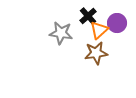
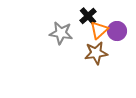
purple circle: moved 8 px down
